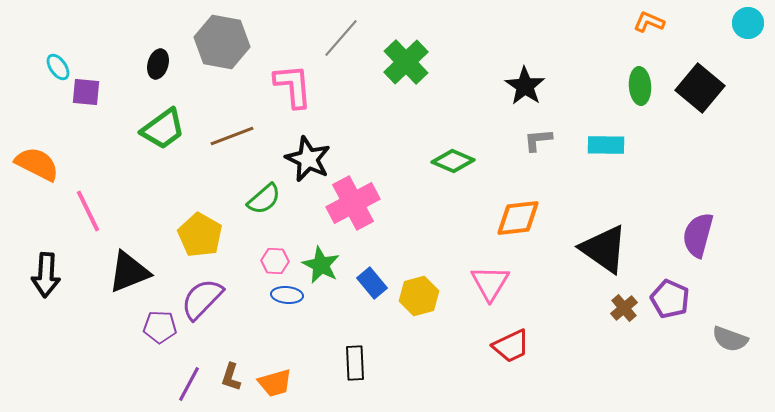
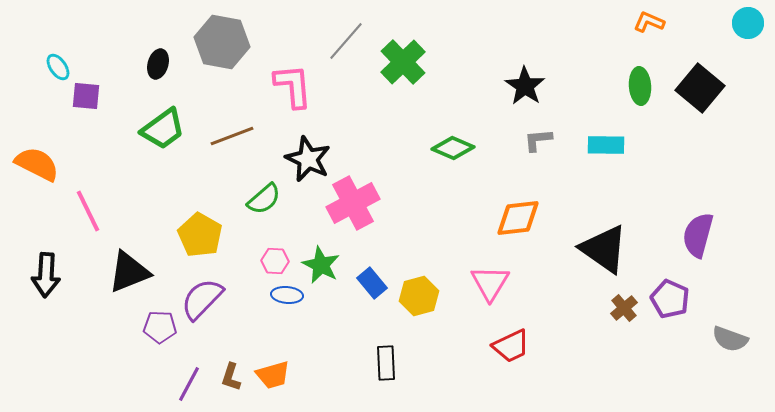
gray line at (341, 38): moved 5 px right, 3 px down
green cross at (406, 62): moved 3 px left
purple square at (86, 92): moved 4 px down
green diamond at (453, 161): moved 13 px up
black rectangle at (355, 363): moved 31 px right
orange trapezoid at (275, 383): moved 2 px left, 8 px up
